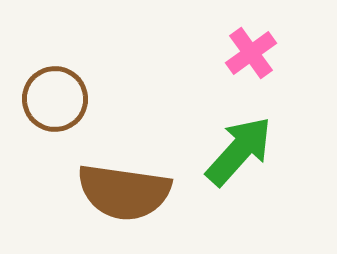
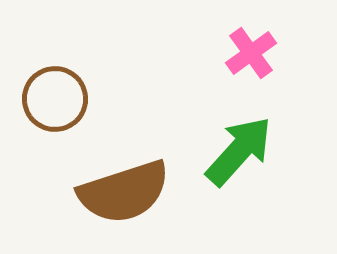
brown semicircle: rotated 26 degrees counterclockwise
